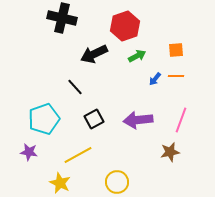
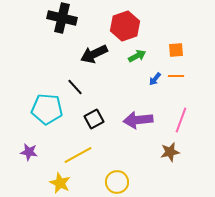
cyan pentagon: moved 3 px right, 10 px up; rotated 24 degrees clockwise
